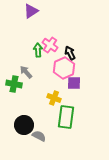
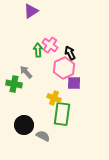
green rectangle: moved 4 px left, 3 px up
gray semicircle: moved 4 px right
